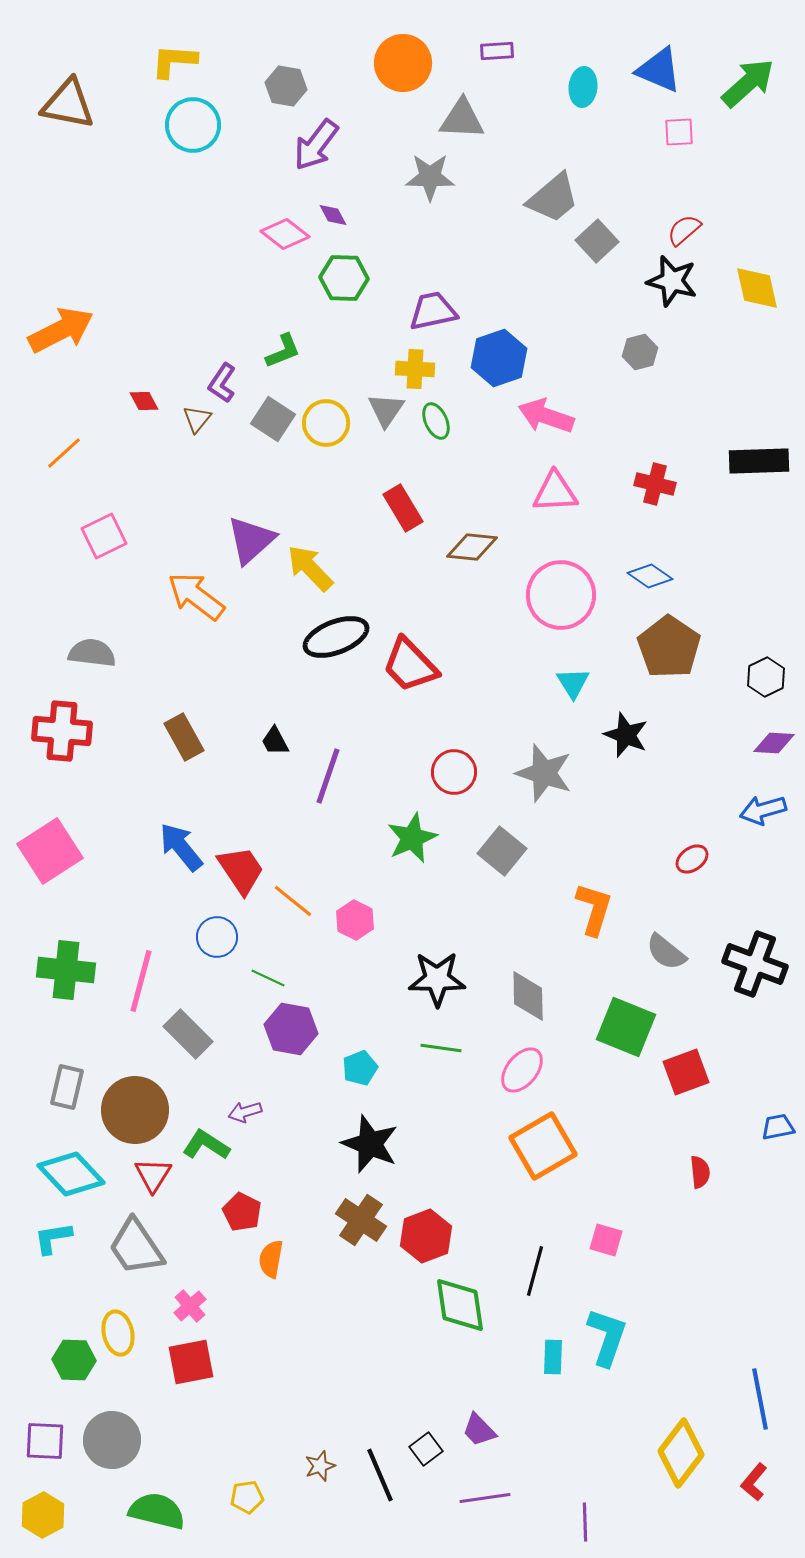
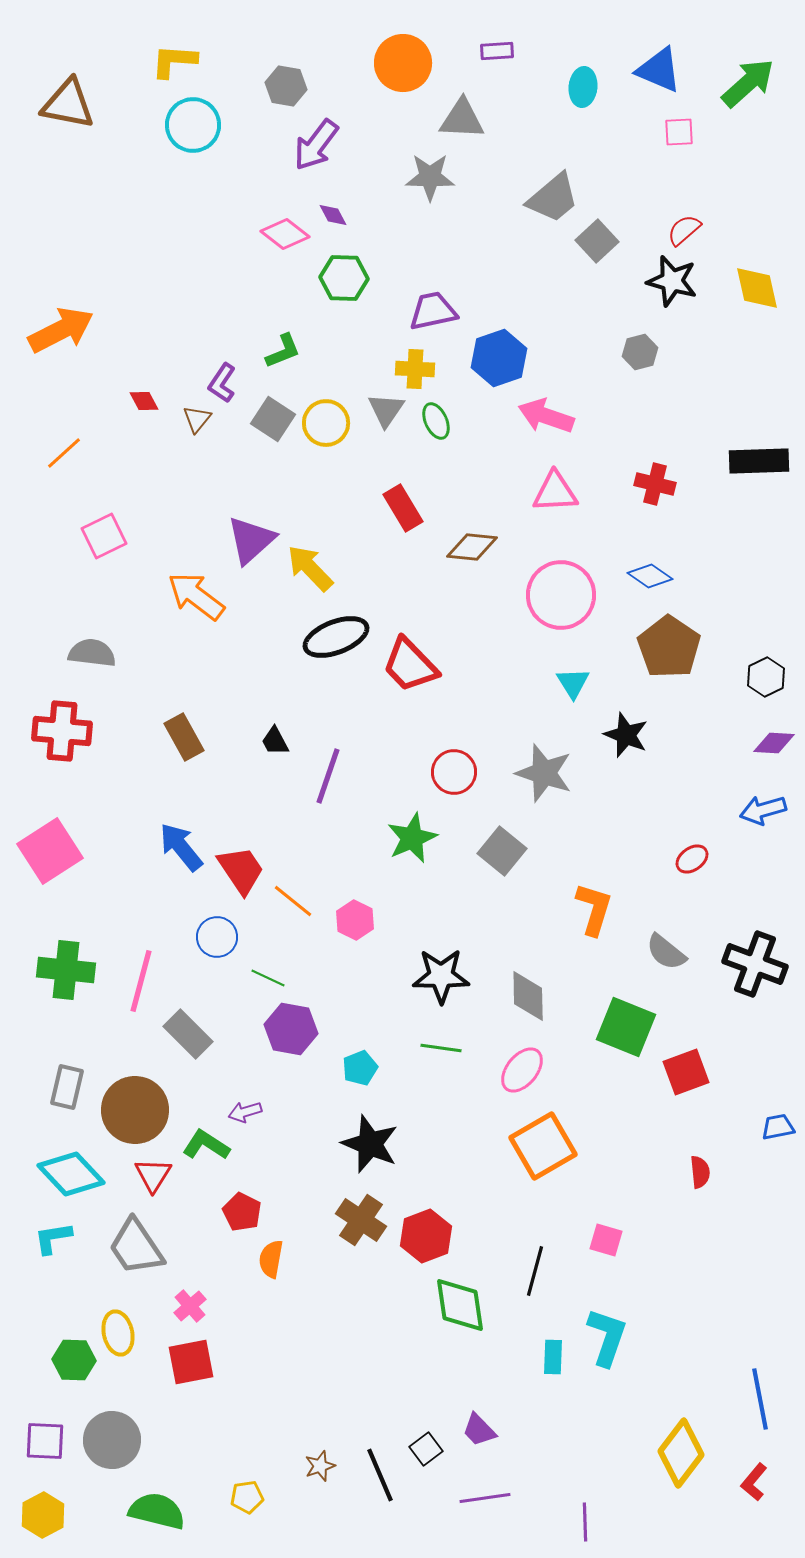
black star at (437, 979): moved 4 px right, 3 px up
